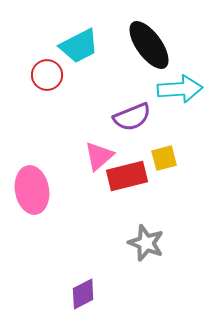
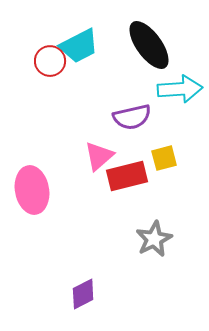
red circle: moved 3 px right, 14 px up
purple semicircle: rotated 9 degrees clockwise
gray star: moved 8 px right, 4 px up; rotated 24 degrees clockwise
